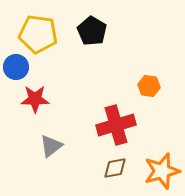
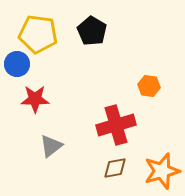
blue circle: moved 1 px right, 3 px up
